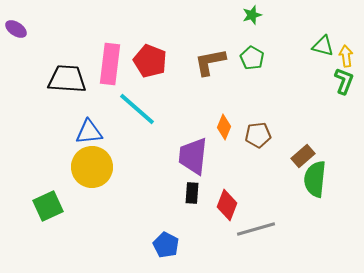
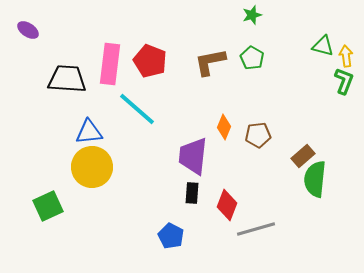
purple ellipse: moved 12 px right, 1 px down
blue pentagon: moved 5 px right, 9 px up
